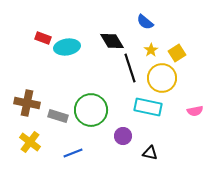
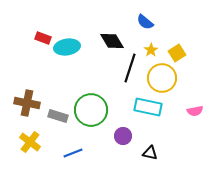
black line: rotated 36 degrees clockwise
